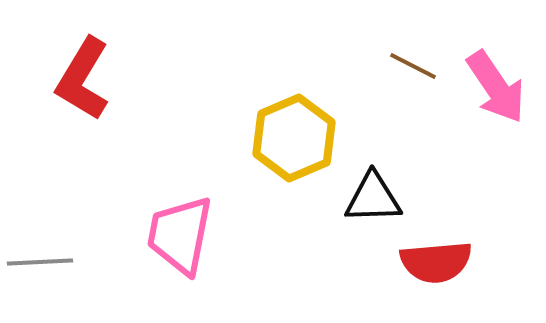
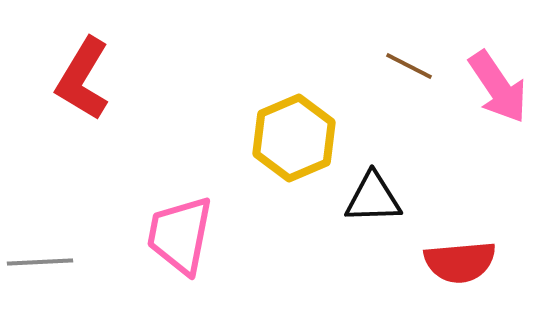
brown line: moved 4 px left
pink arrow: moved 2 px right
red semicircle: moved 24 px right
